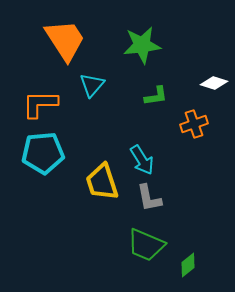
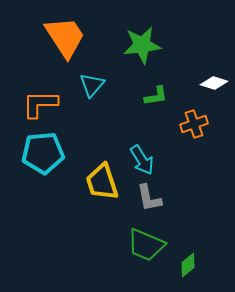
orange trapezoid: moved 3 px up
